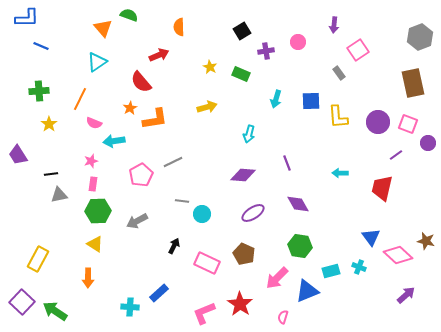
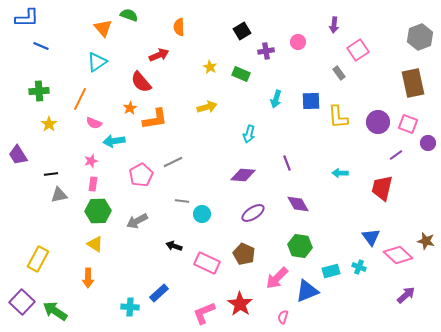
black arrow at (174, 246): rotated 98 degrees counterclockwise
